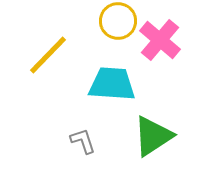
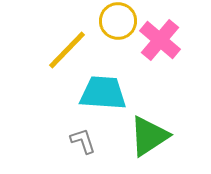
yellow line: moved 19 px right, 5 px up
cyan trapezoid: moved 9 px left, 9 px down
green triangle: moved 4 px left
